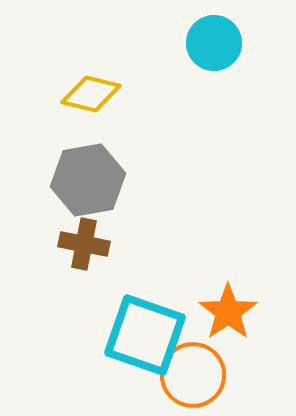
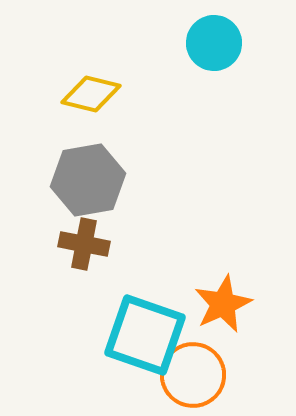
orange star: moved 5 px left, 8 px up; rotated 10 degrees clockwise
